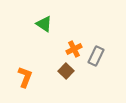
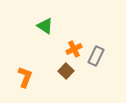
green triangle: moved 1 px right, 2 px down
